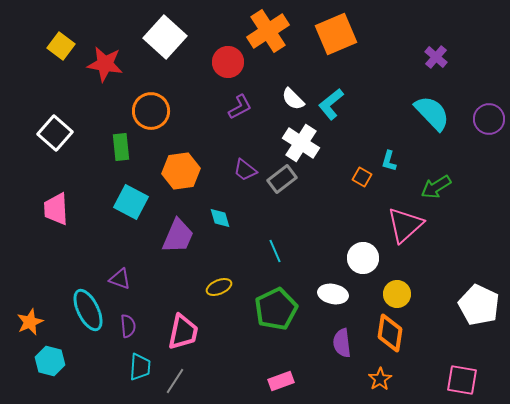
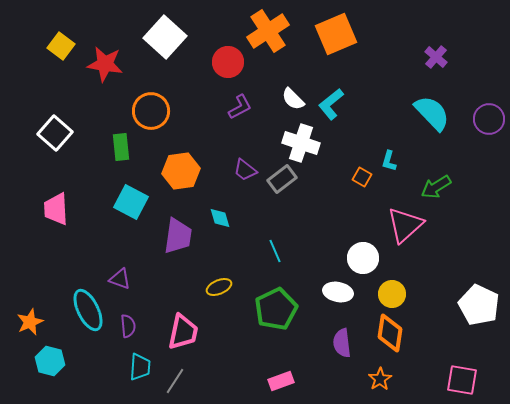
white cross at (301, 143): rotated 15 degrees counterclockwise
purple trapezoid at (178, 236): rotated 15 degrees counterclockwise
white ellipse at (333, 294): moved 5 px right, 2 px up
yellow circle at (397, 294): moved 5 px left
